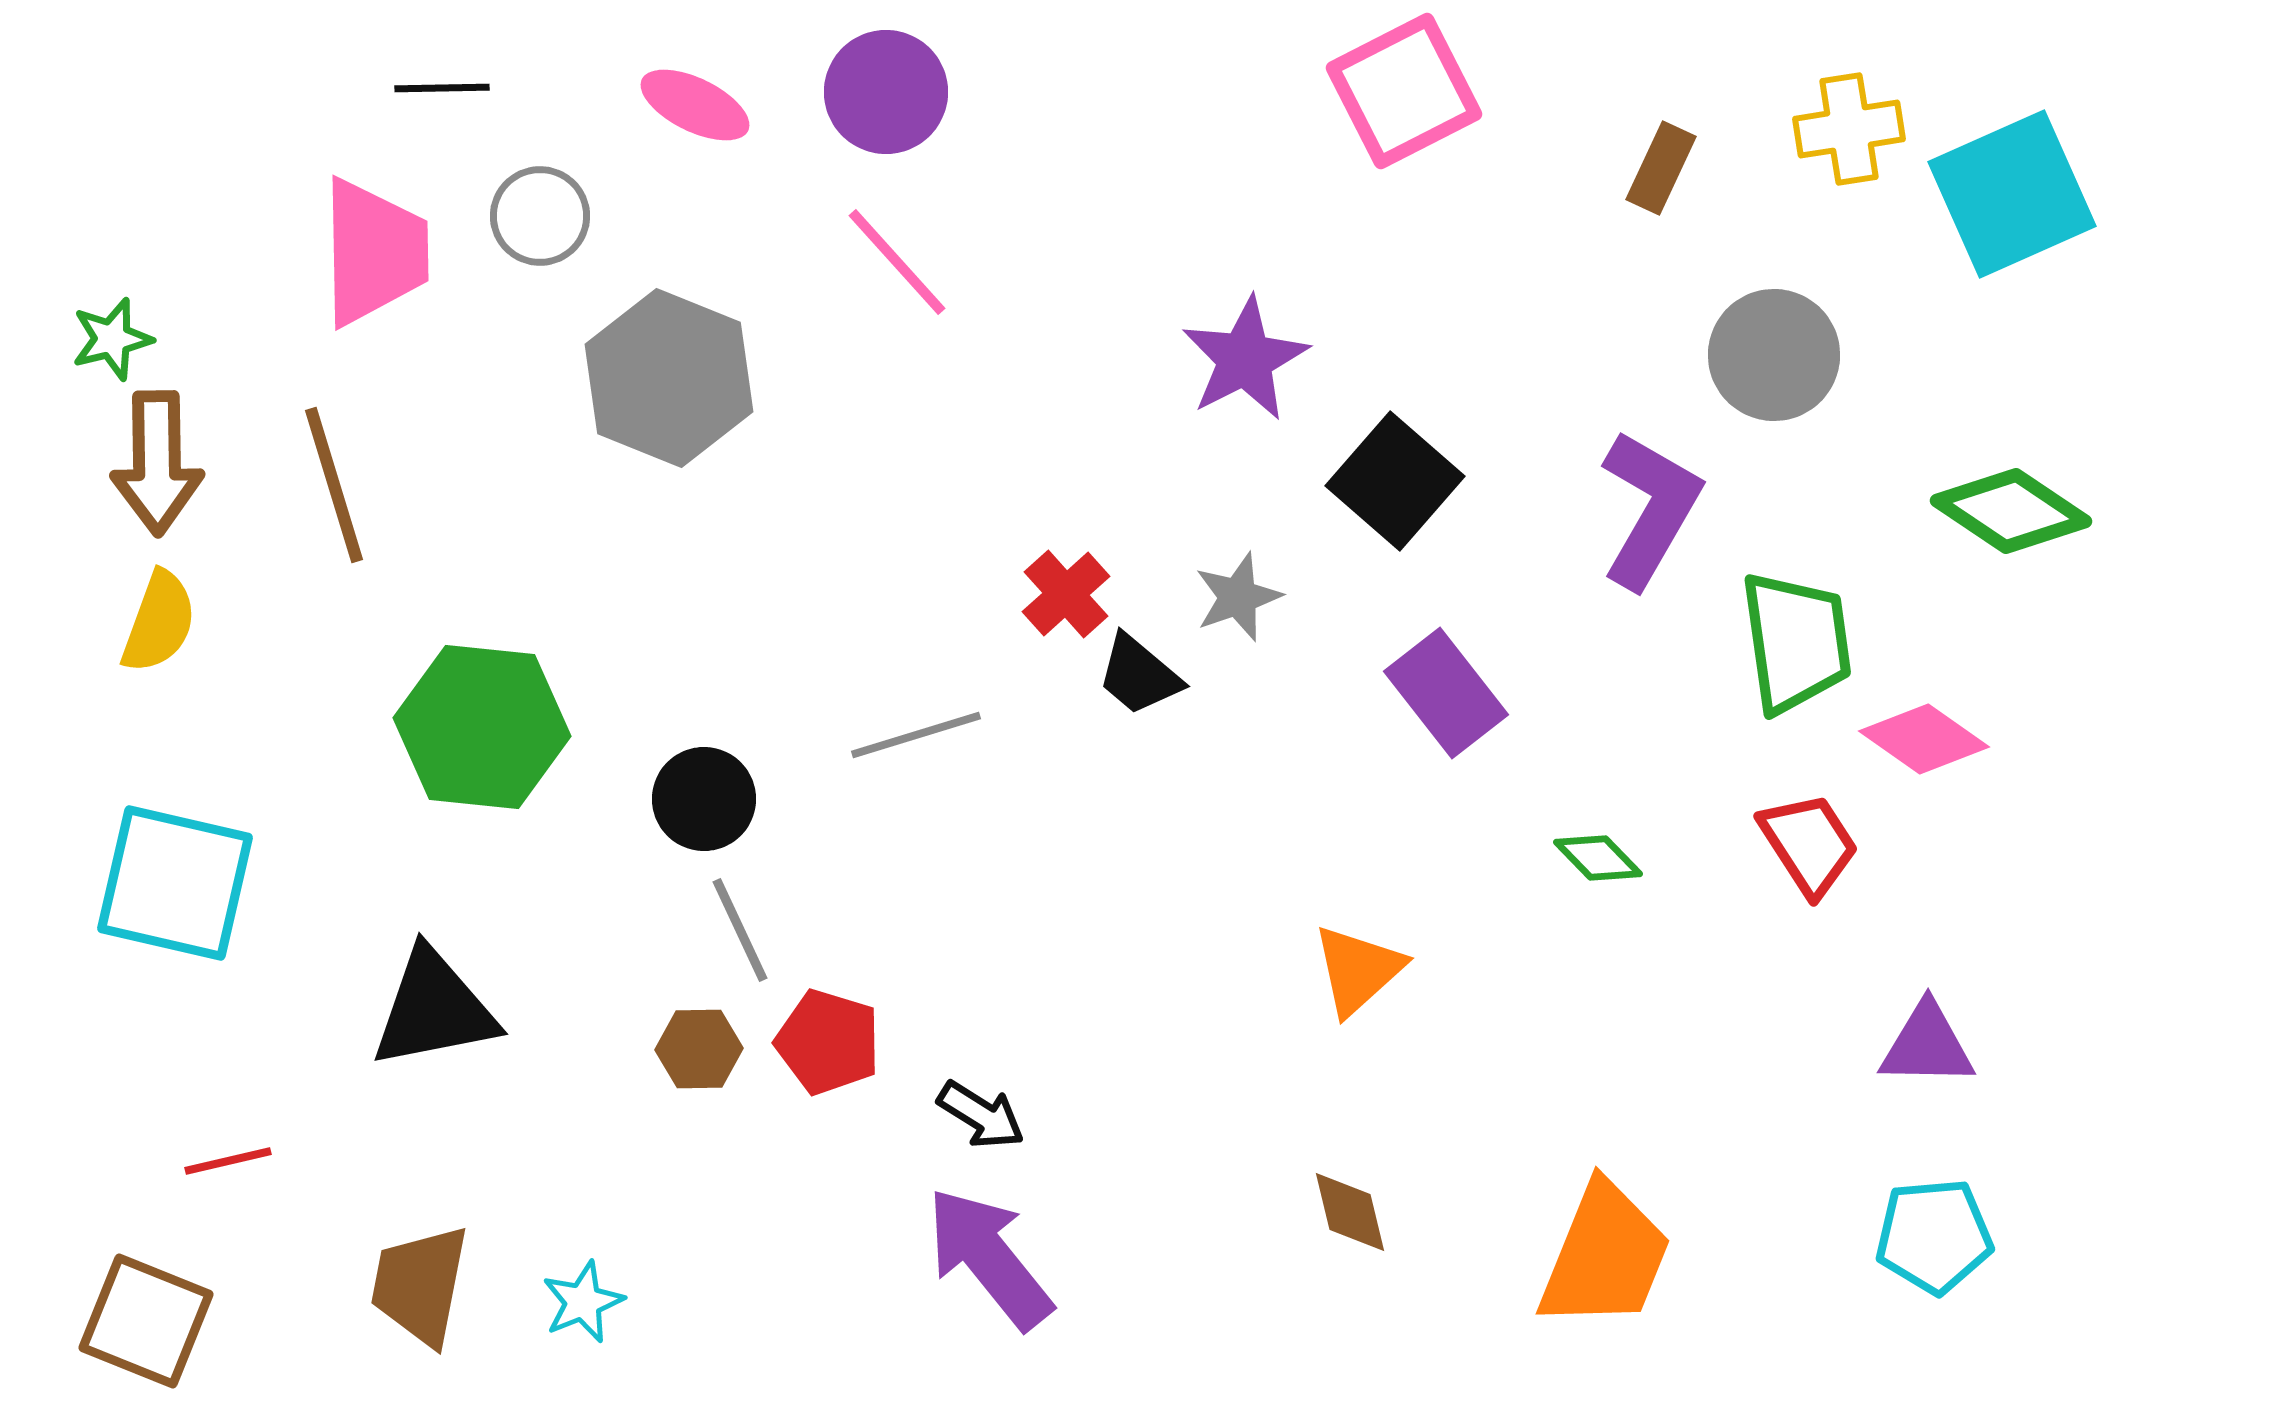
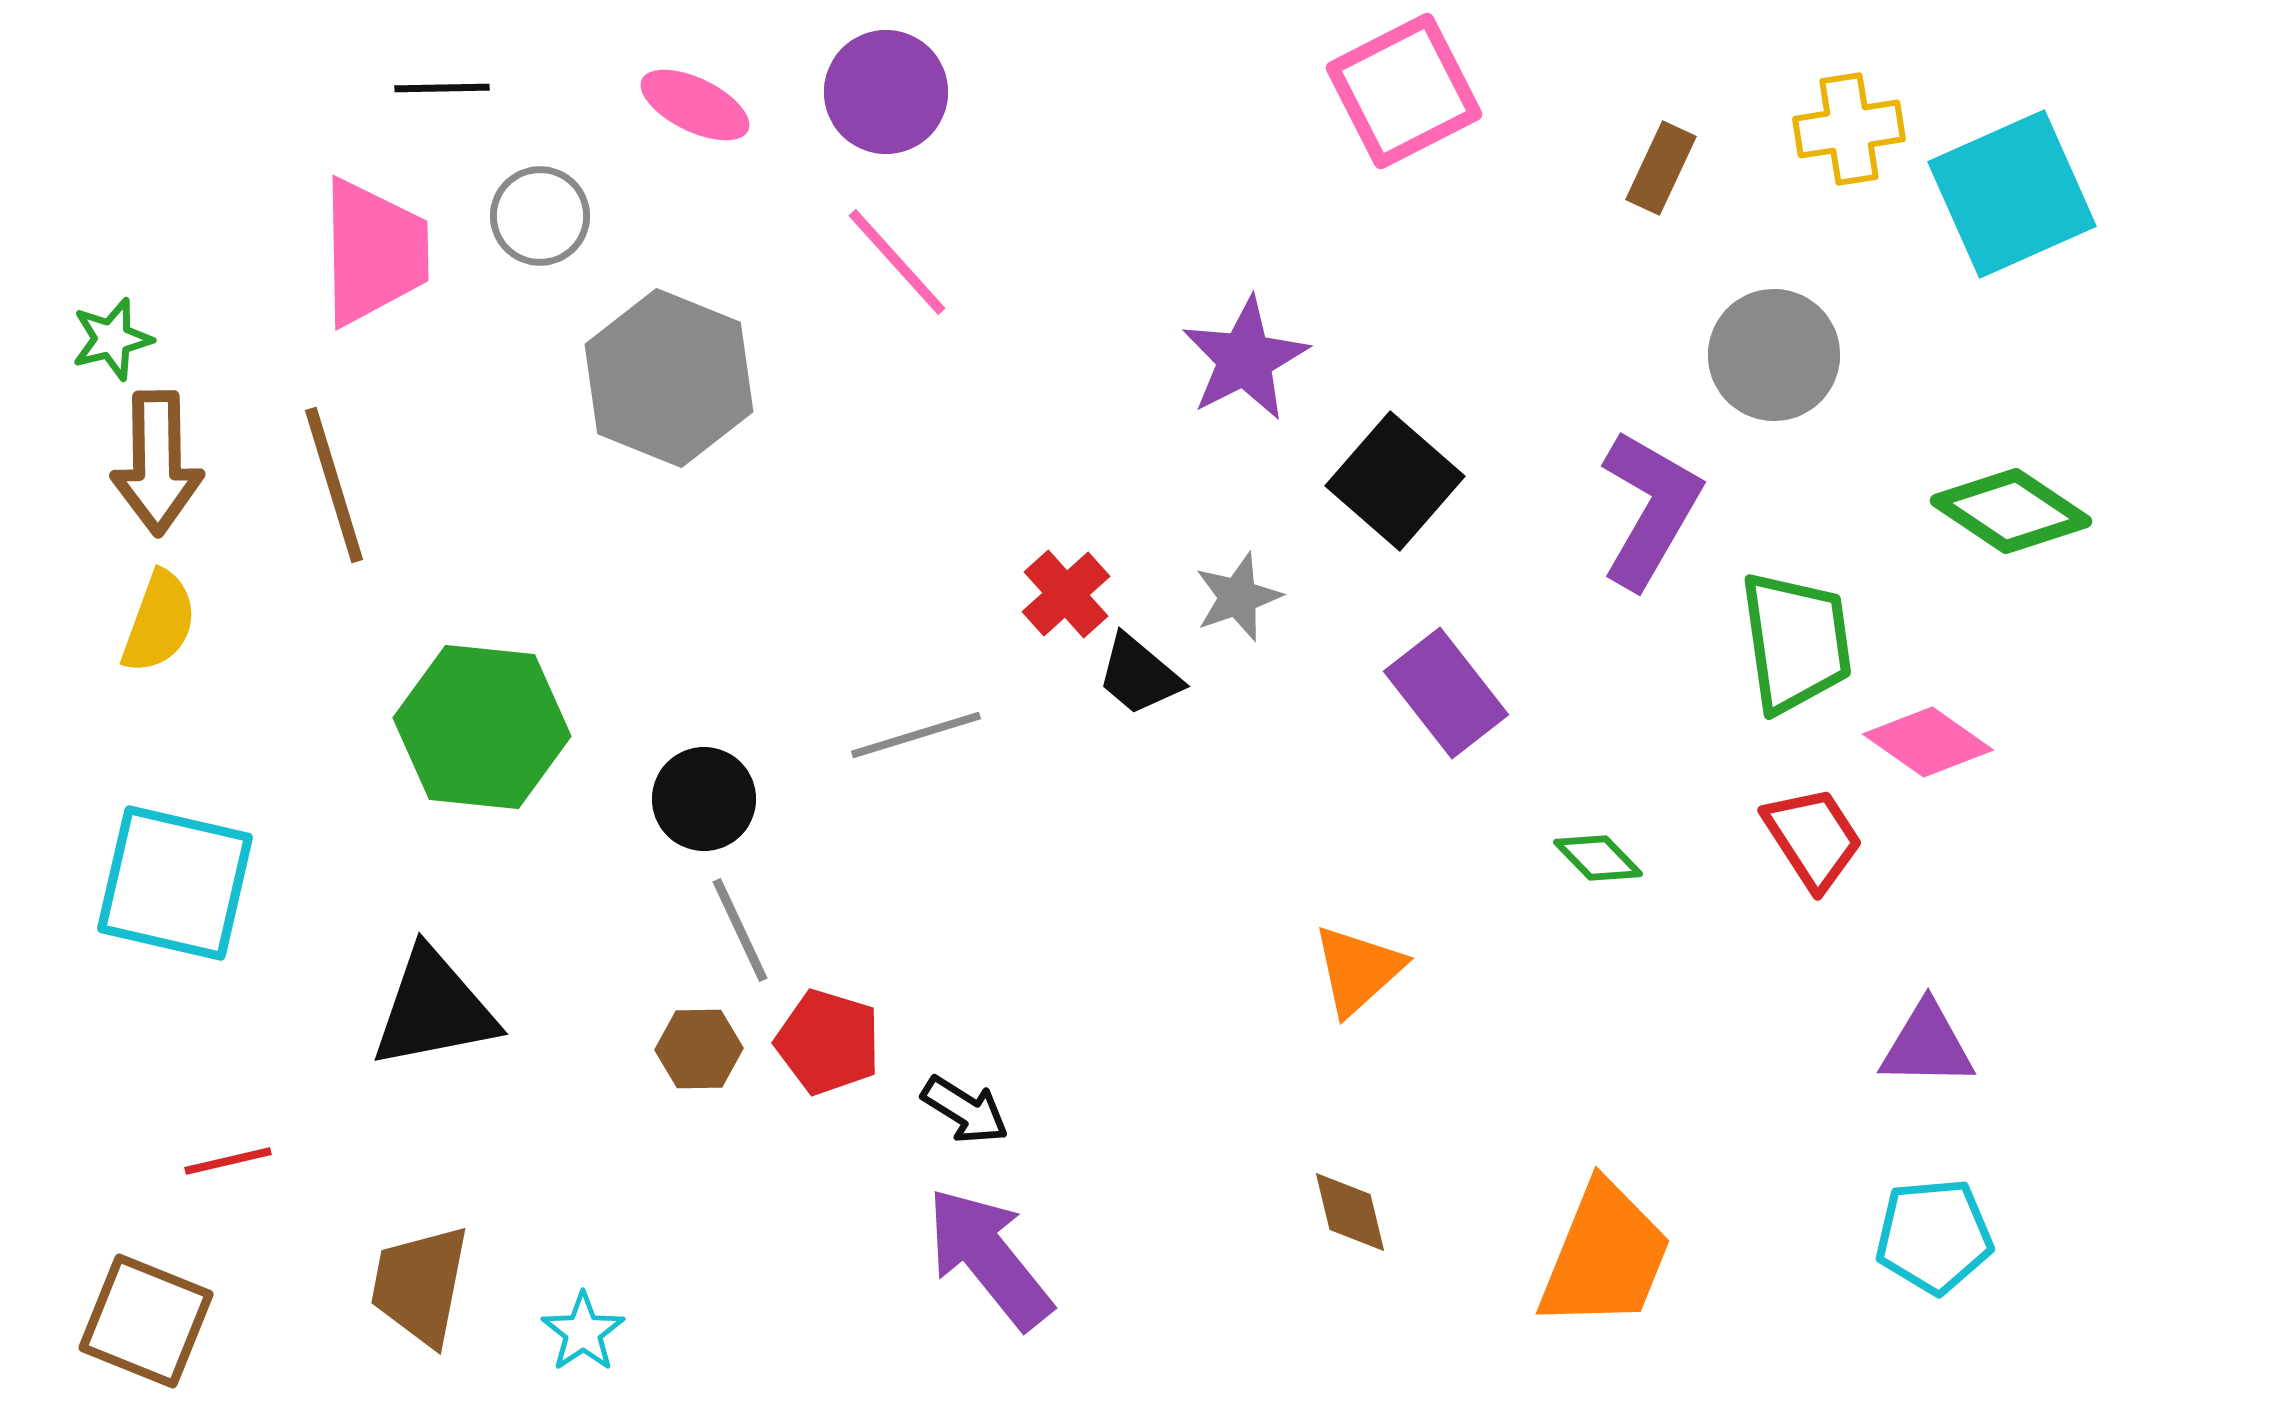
pink diamond at (1924, 739): moved 4 px right, 3 px down
red trapezoid at (1809, 844): moved 4 px right, 6 px up
black arrow at (981, 1115): moved 16 px left, 5 px up
cyan star at (583, 1302): moved 30 px down; rotated 12 degrees counterclockwise
